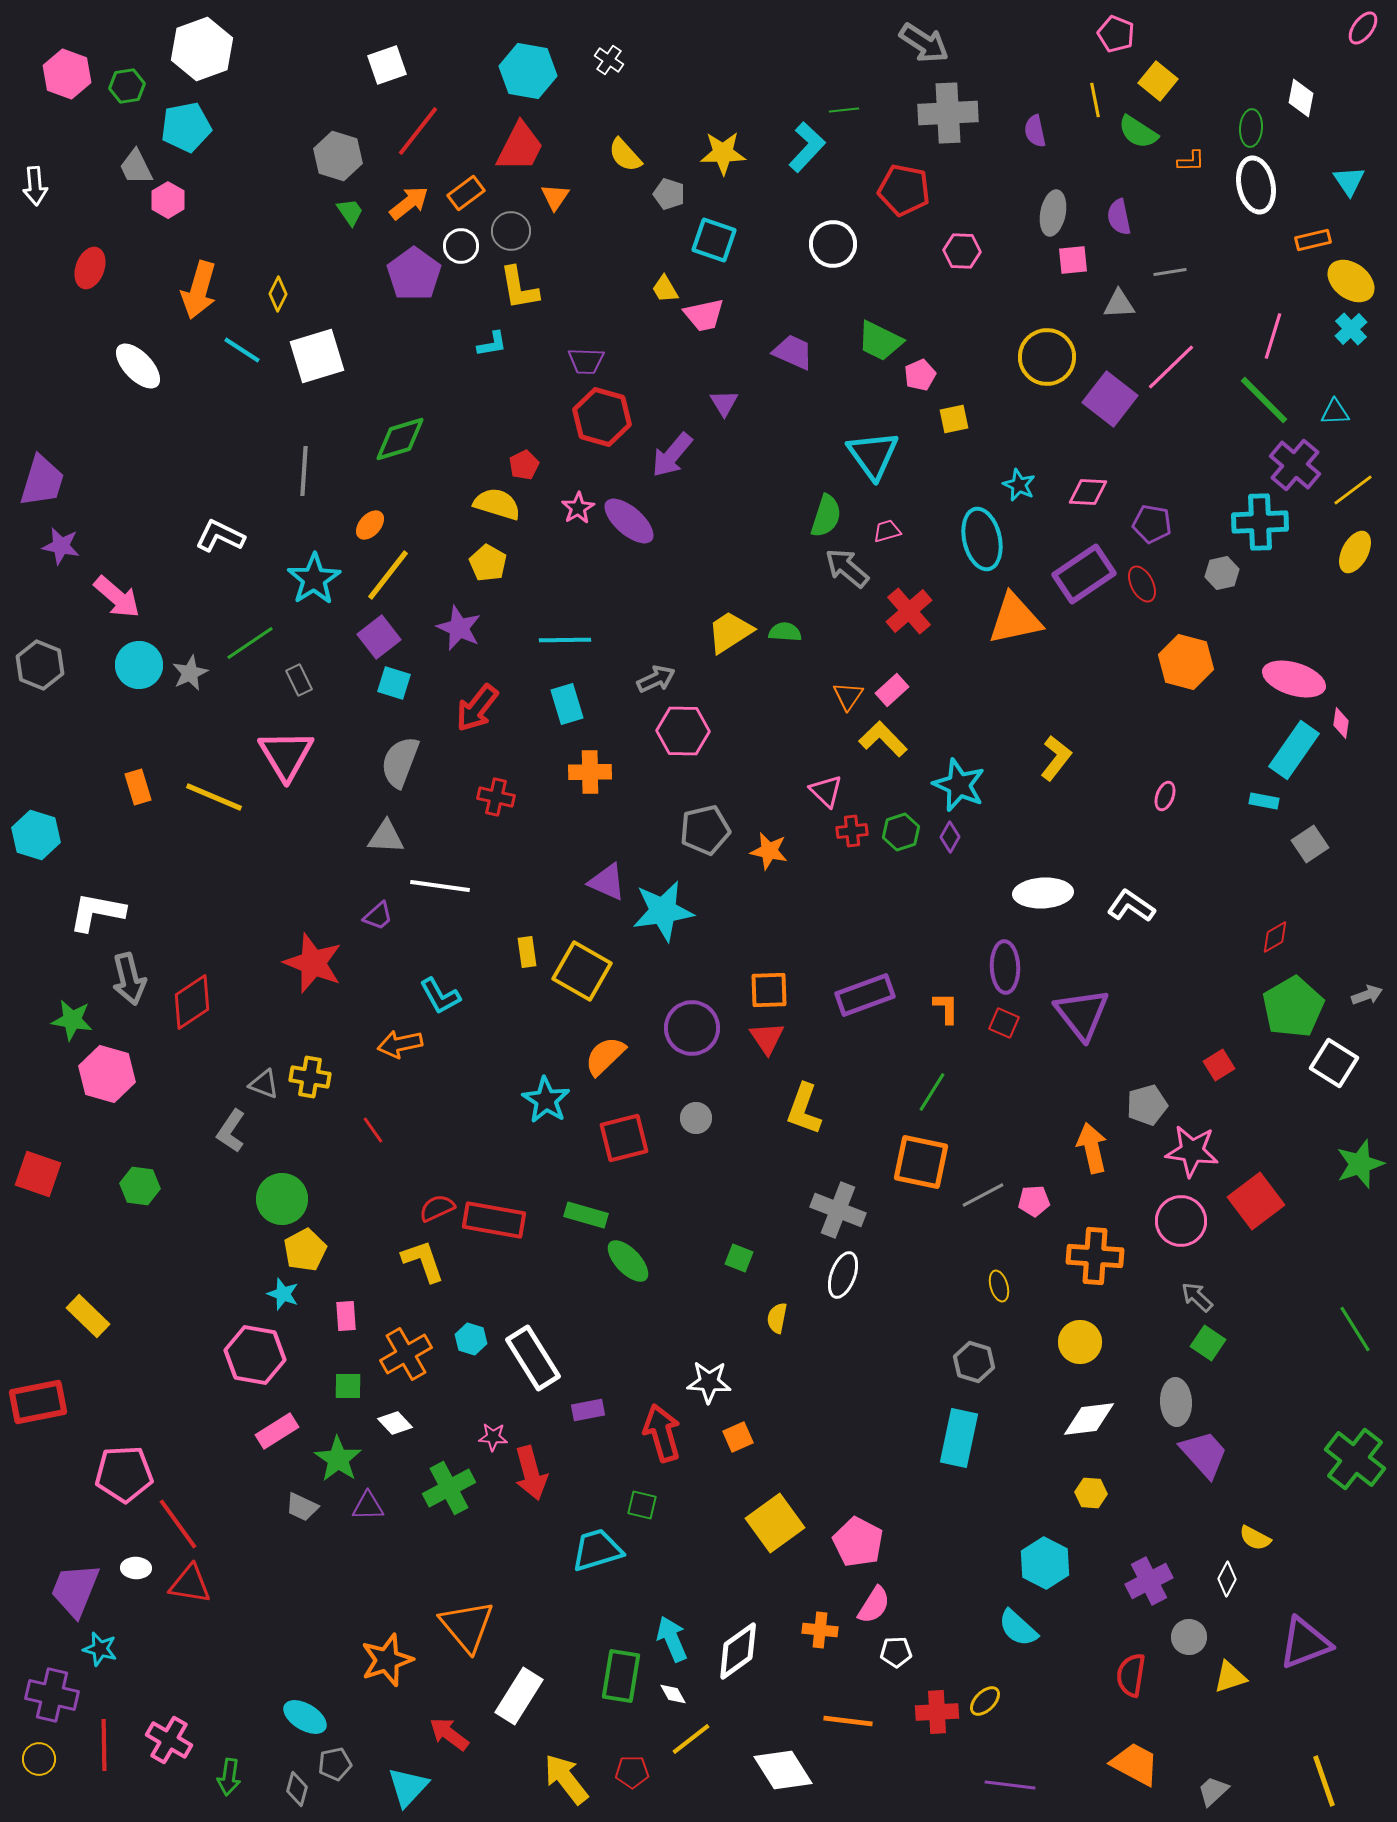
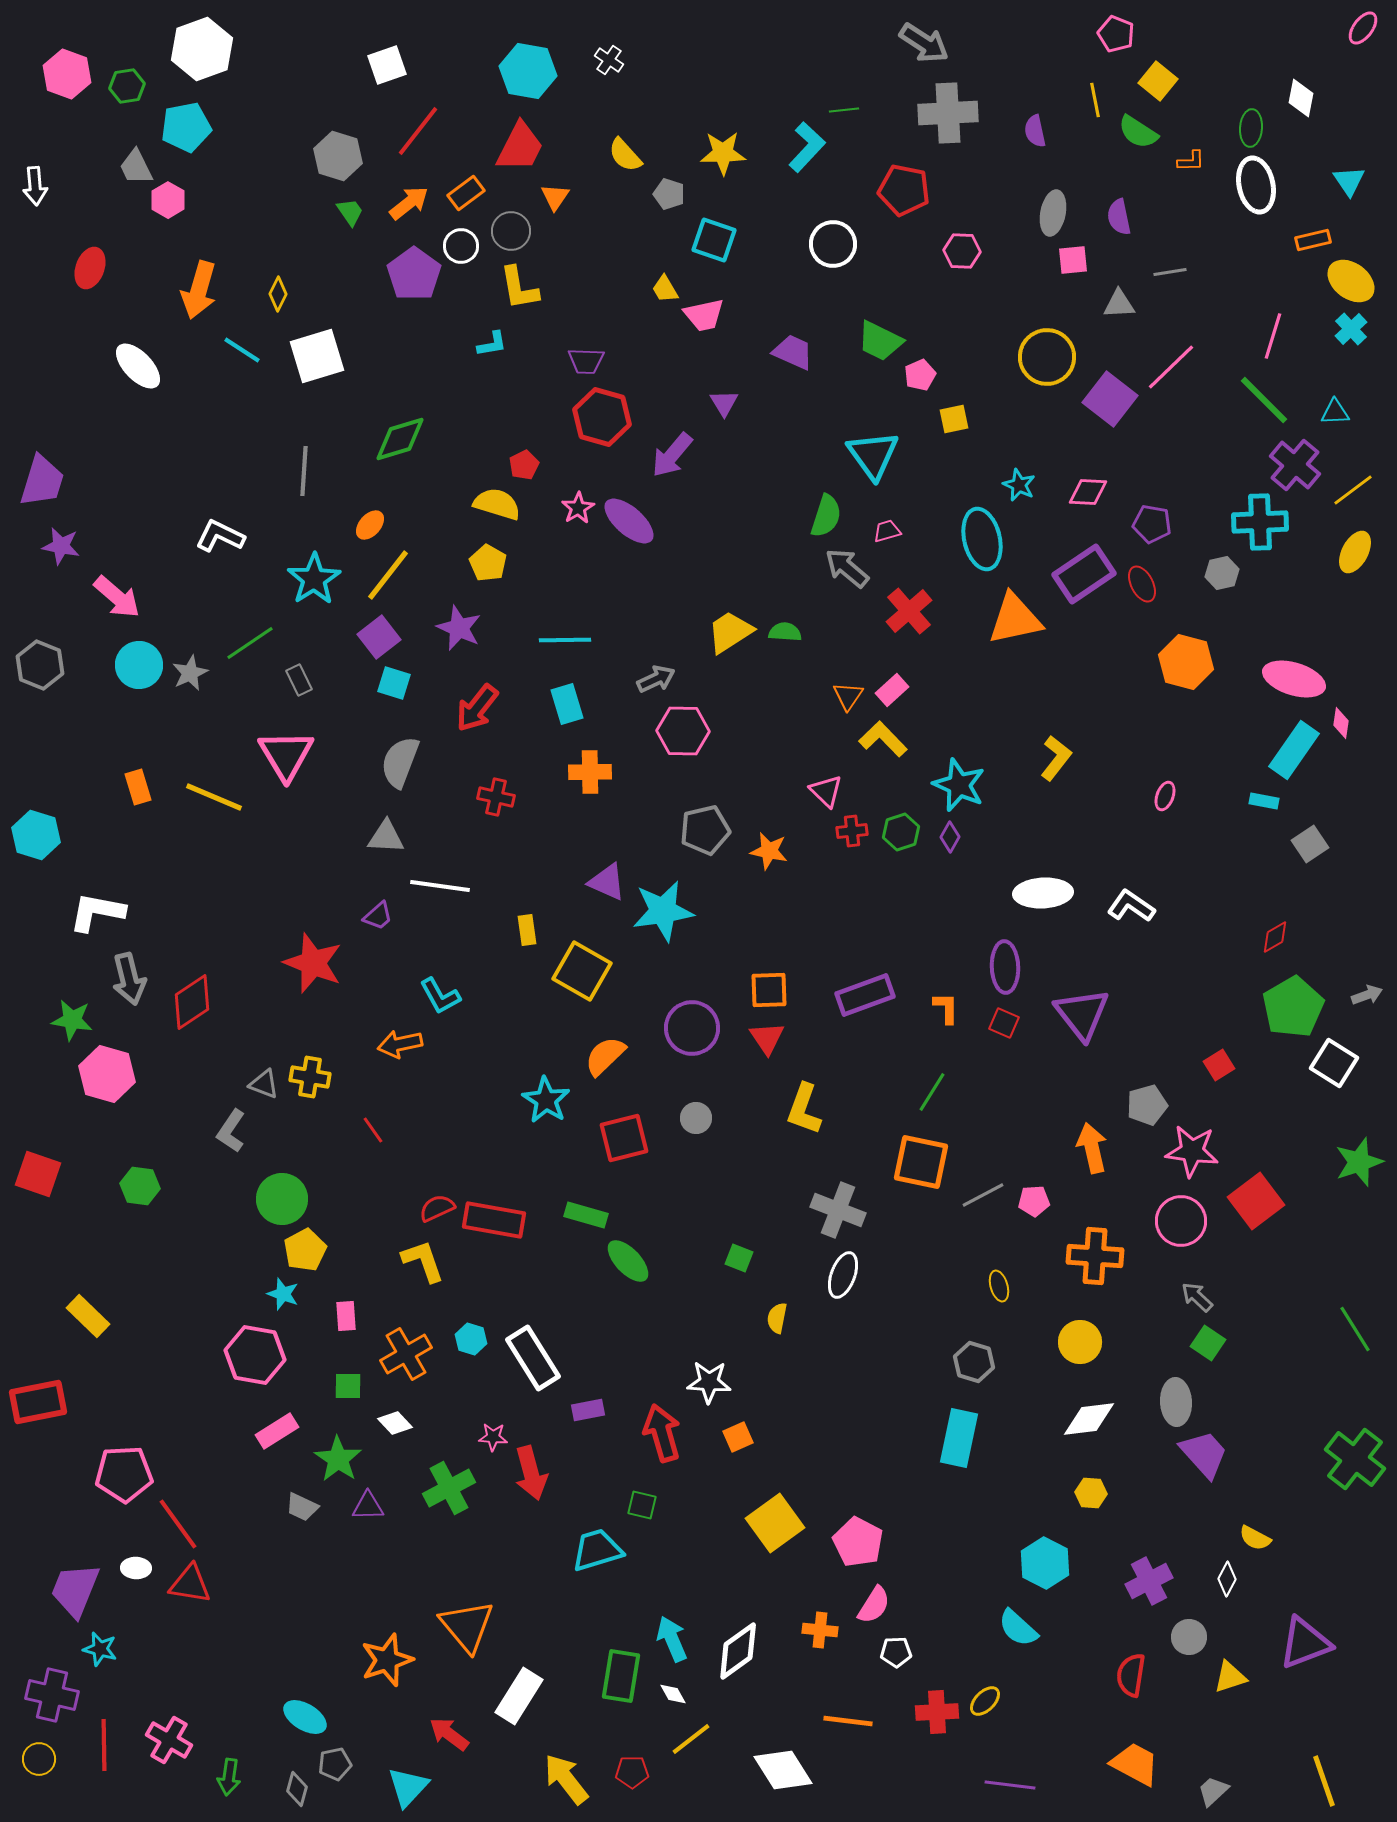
yellow rectangle at (527, 952): moved 22 px up
green star at (1360, 1164): moved 1 px left, 2 px up
